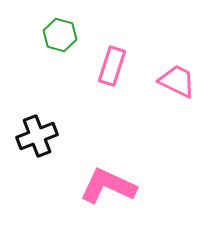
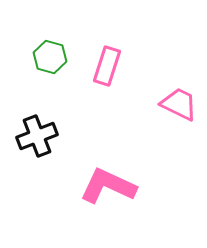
green hexagon: moved 10 px left, 22 px down
pink rectangle: moved 5 px left
pink trapezoid: moved 2 px right, 23 px down
